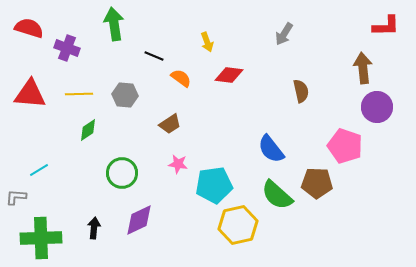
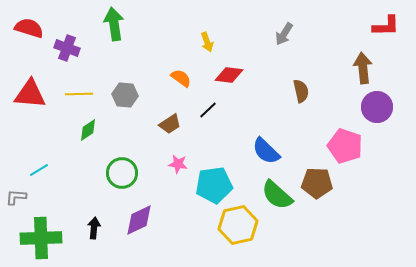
black line: moved 54 px right, 54 px down; rotated 66 degrees counterclockwise
blue semicircle: moved 5 px left, 2 px down; rotated 8 degrees counterclockwise
